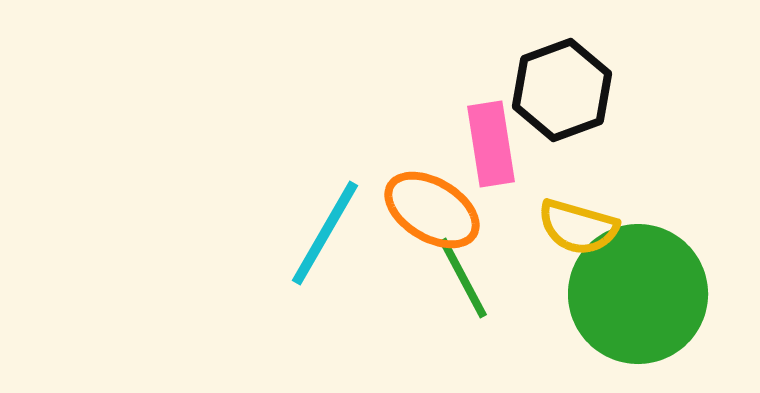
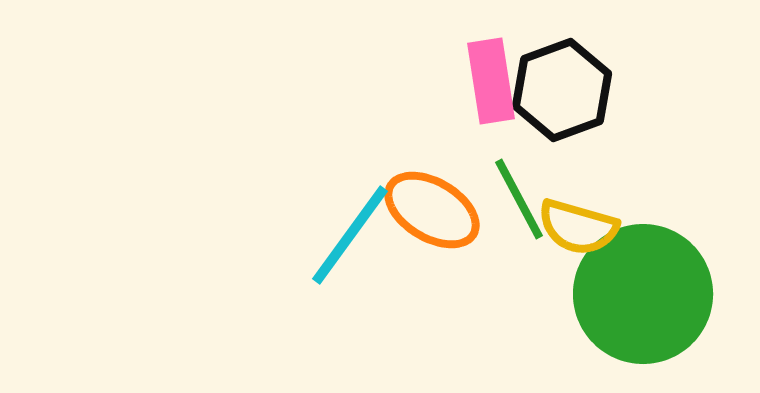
pink rectangle: moved 63 px up
cyan line: moved 25 px right, 2 px down; rotated 6 degrees clockwise
green line: moved 56 px right, 79 px up
green circle: moved 5 px right
